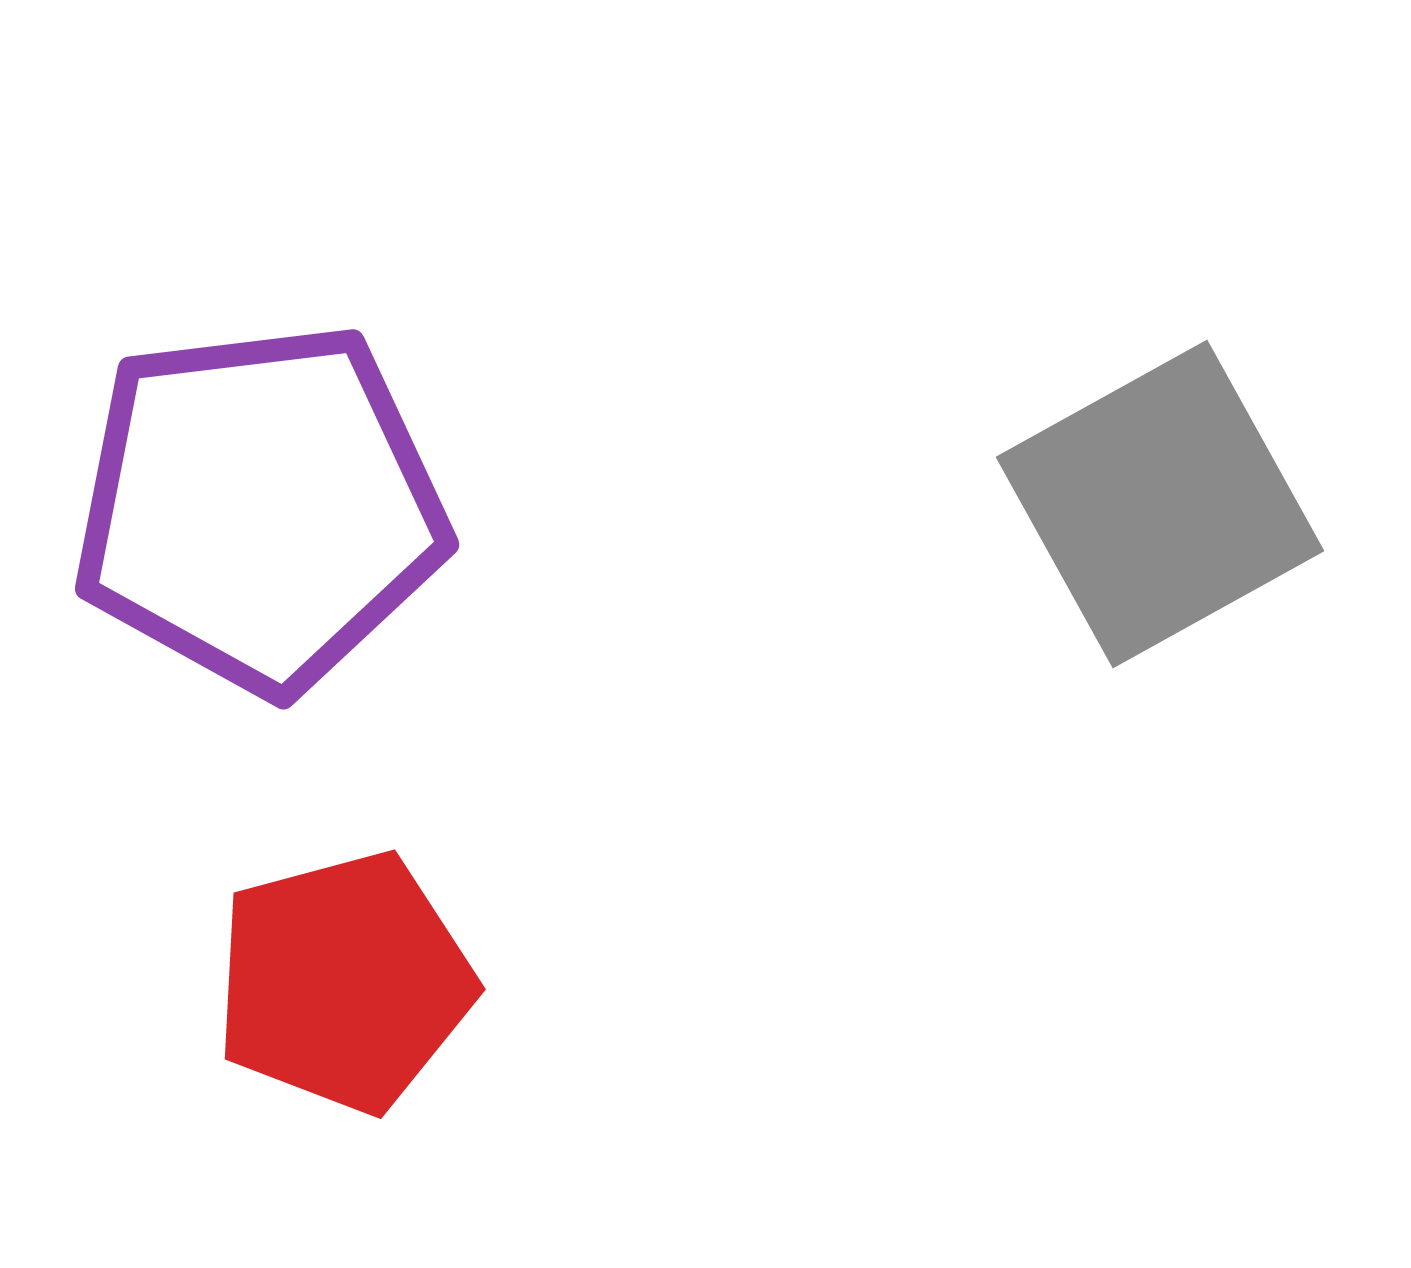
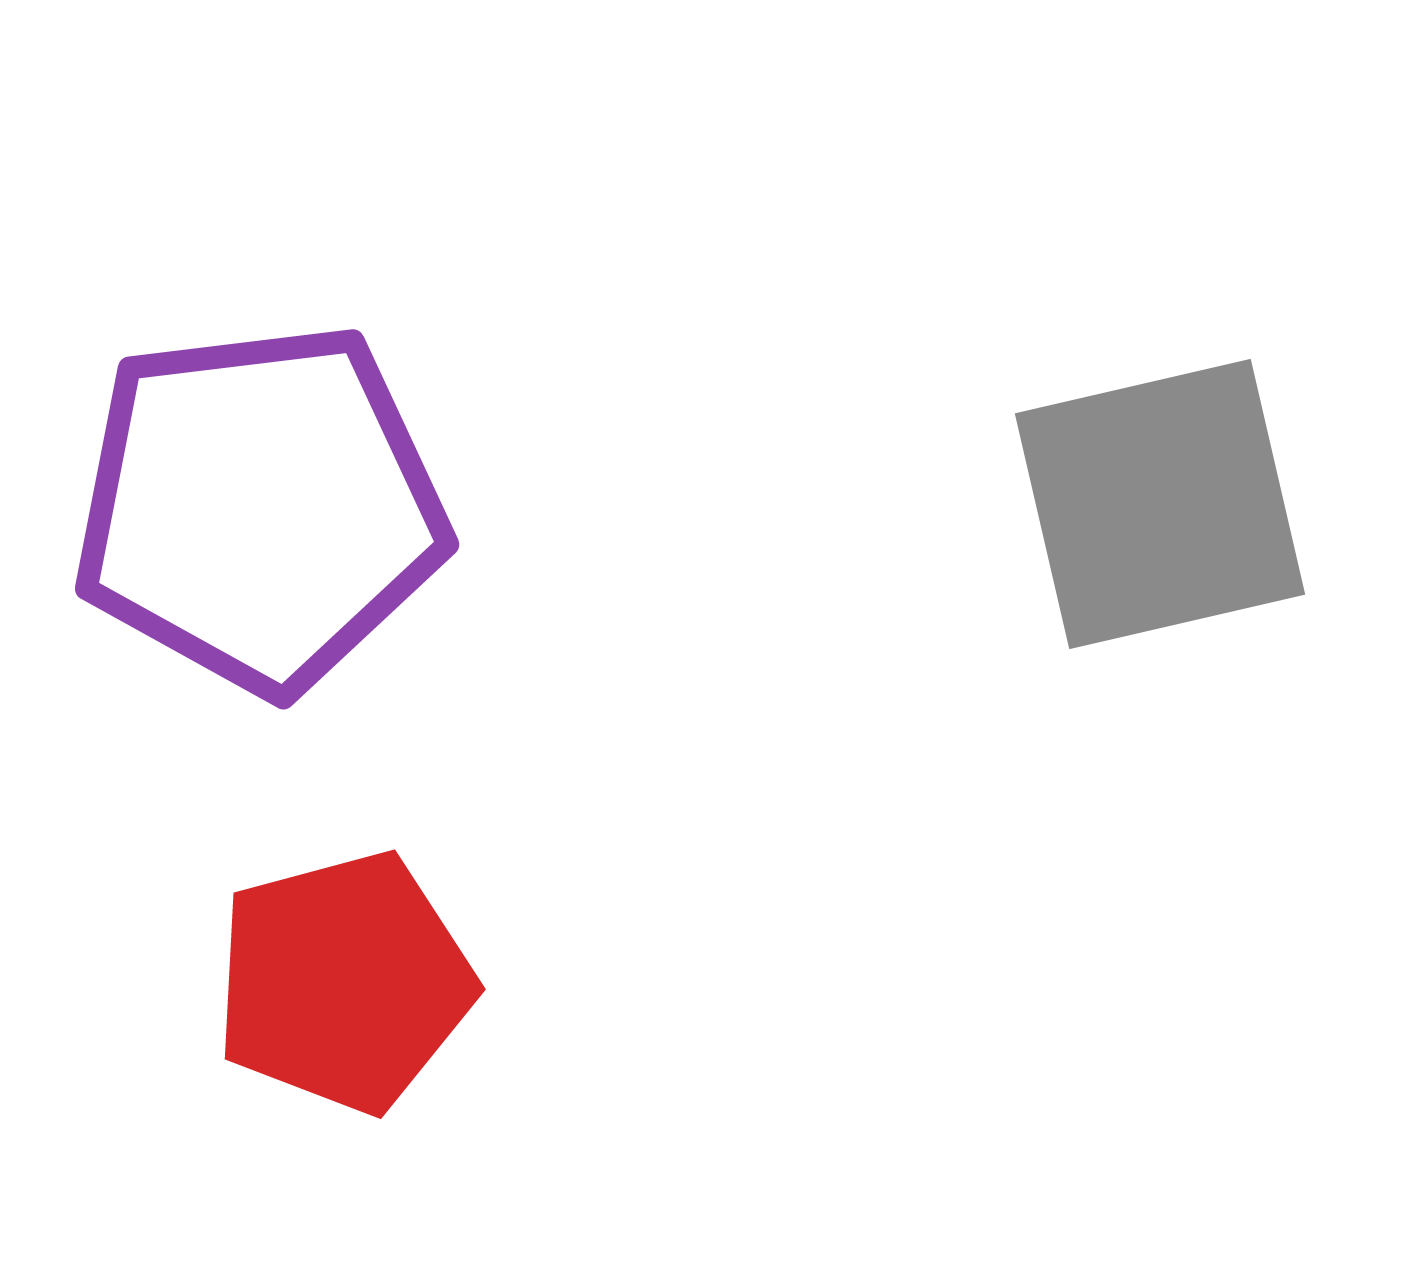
gray square: rotated 16 degrees clockwise
